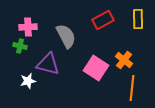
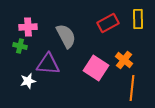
red rectangle: moved 5 px right, 3 px down
purple triangle: rotated 10 degrees counterclockwise
